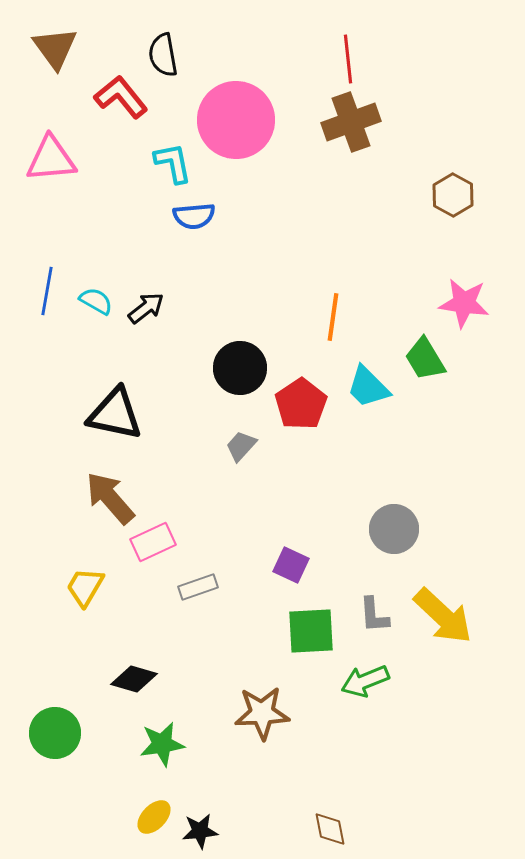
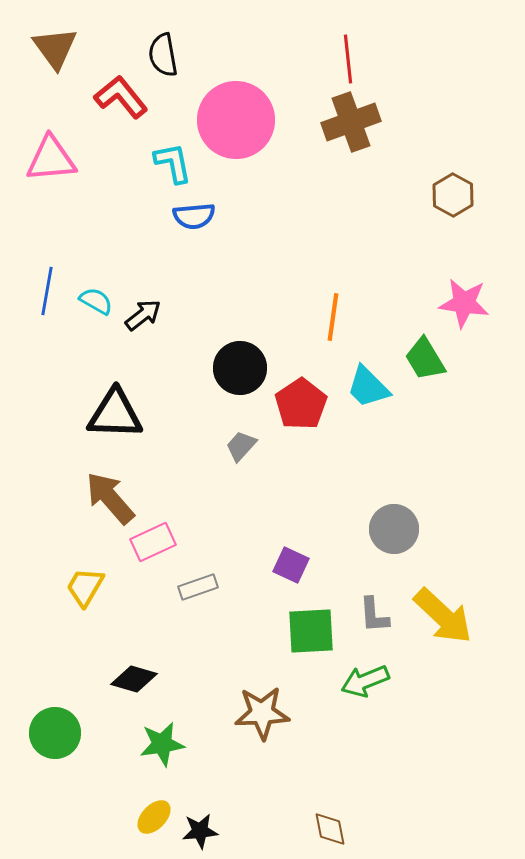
black arrow: moved 3 px left, 7 px down
black triangle: rotated 10 degrees counterclockwise
